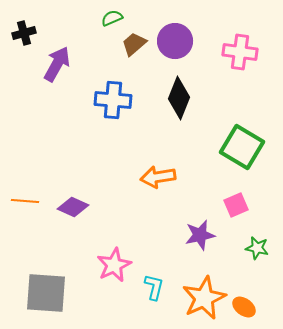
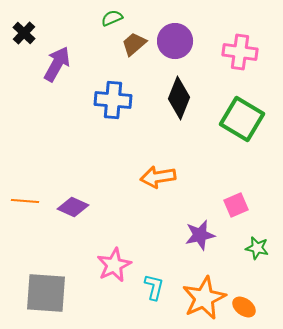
black cross: rotated 30 degrees counterclockwise
green square: moved 28 px up
